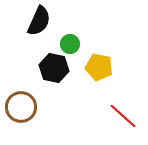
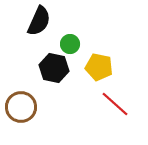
red line: moved 8 px left, 12 px up
